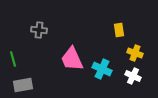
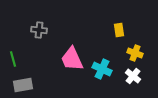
white cross: rotated 14 degrees clockwise
